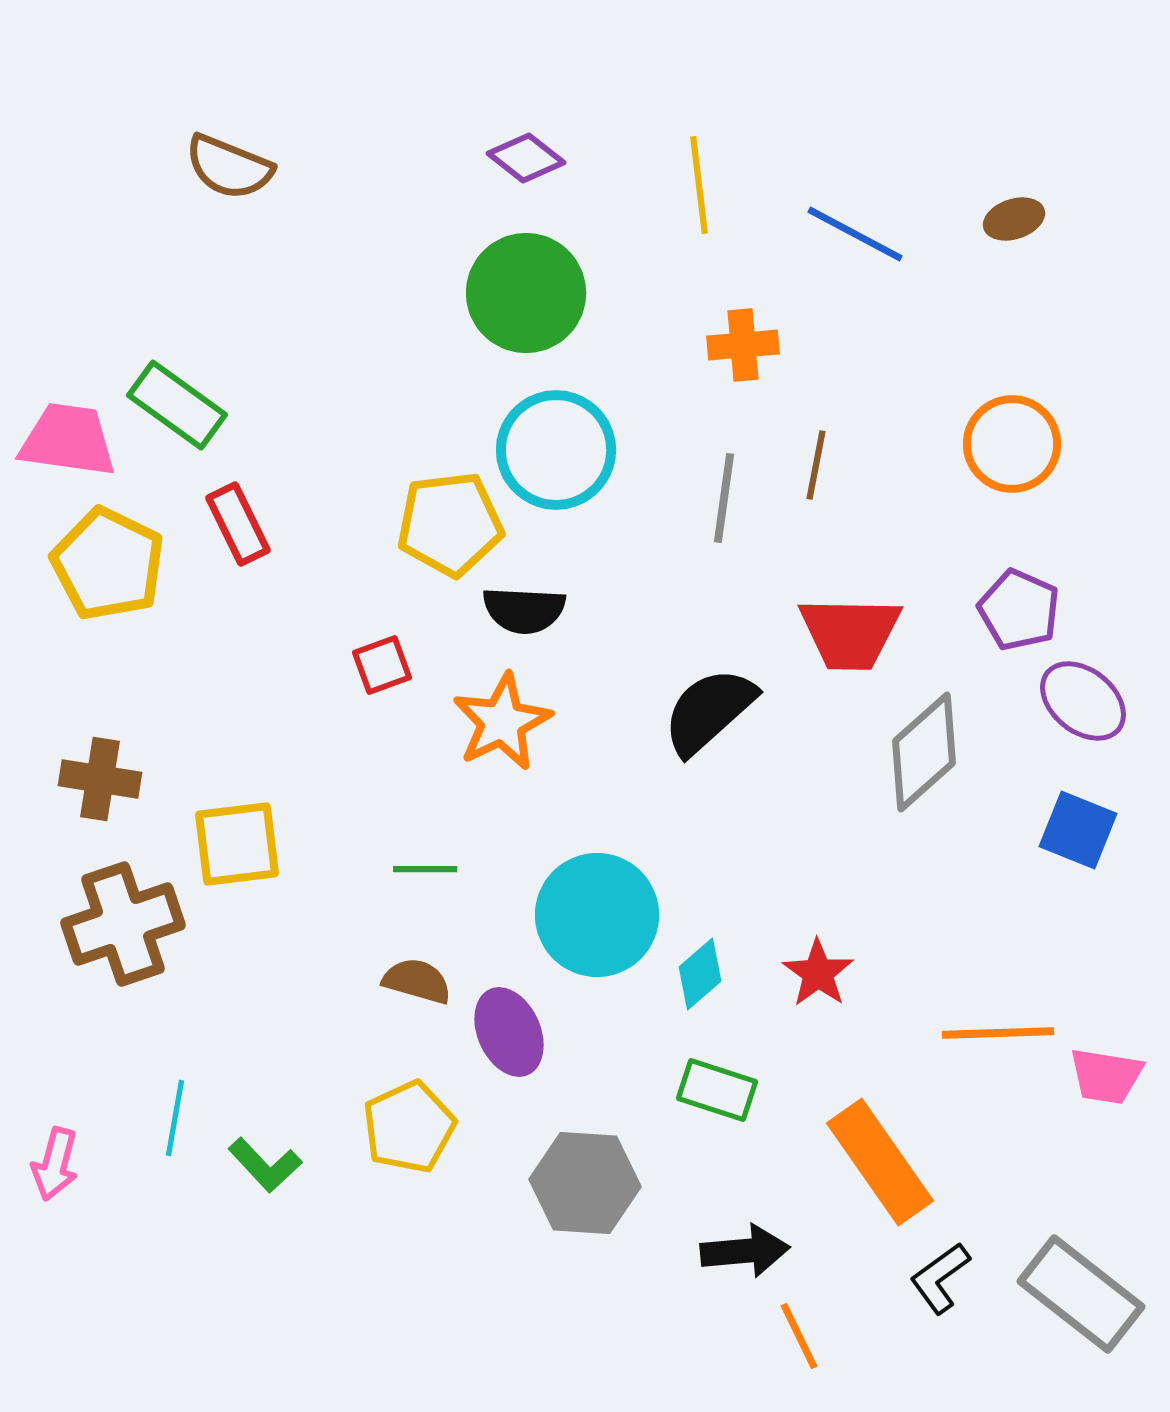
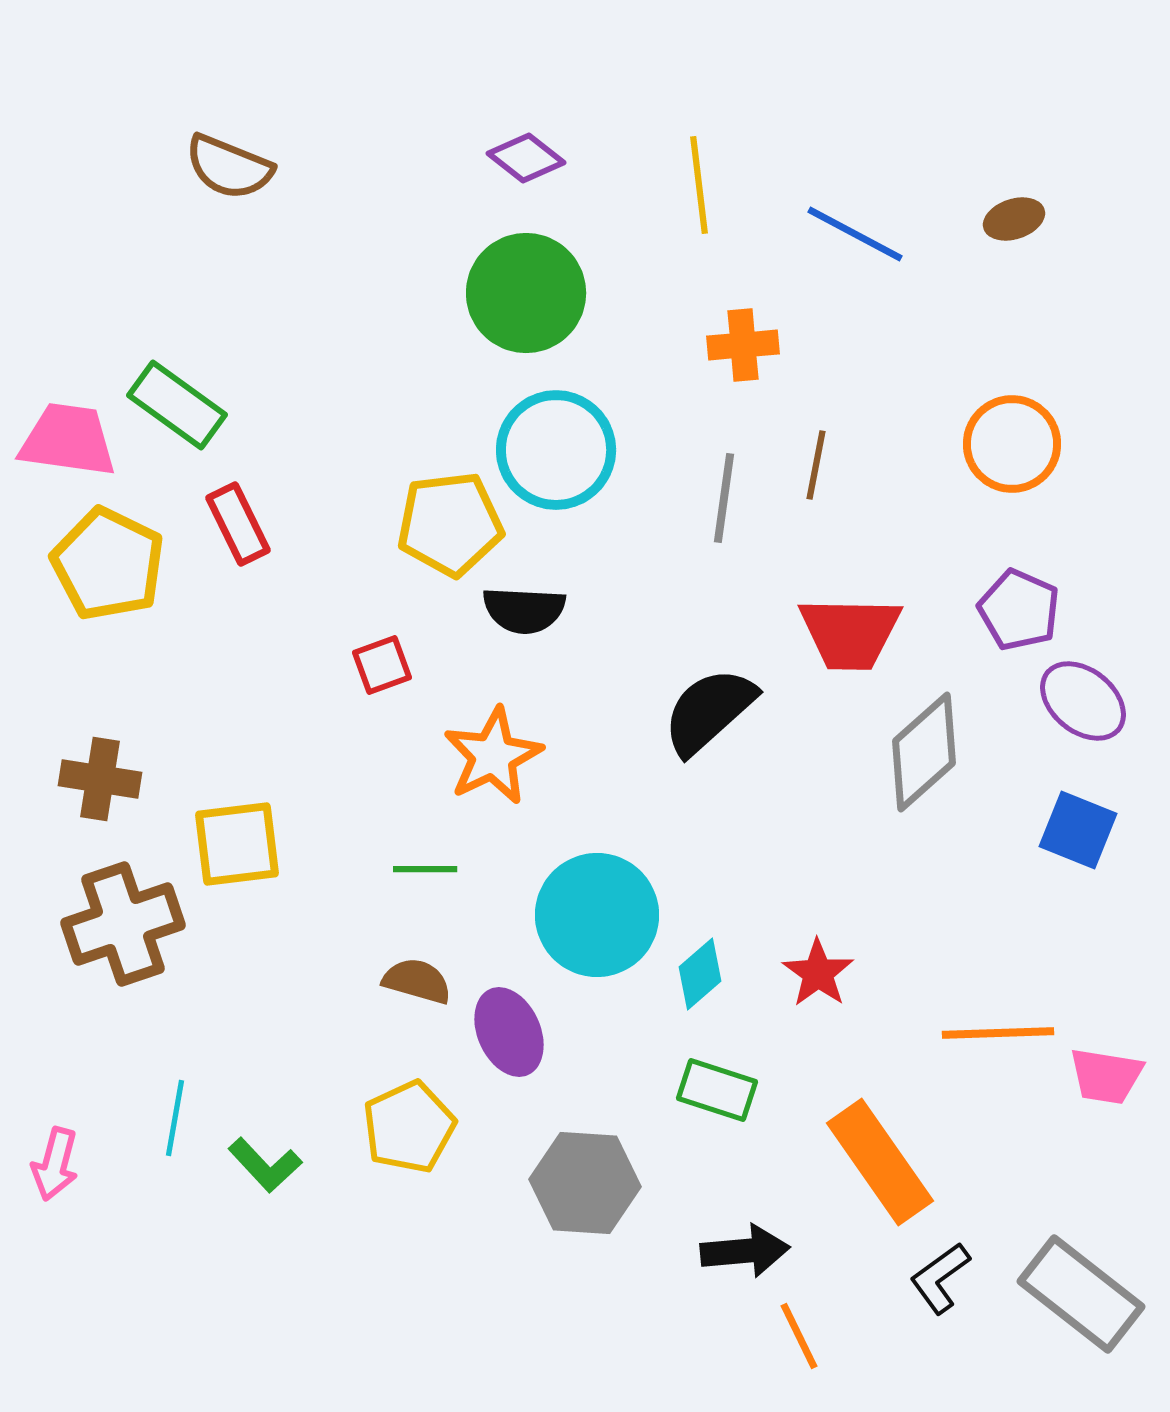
orange star at (502, 722): moved 9 px left, 34 px down
